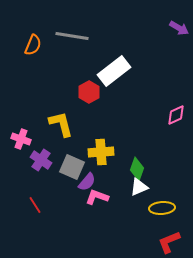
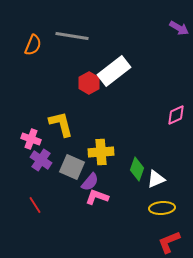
red hexagon: moved 9 px up
pink cross: moved 10 px right
purple semicircle: moved 3 px right
white triangle: moved 17 px right, 8 px up
